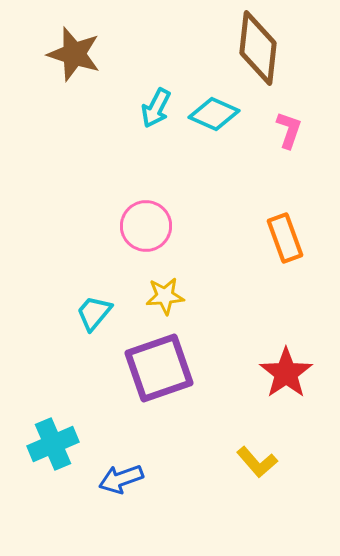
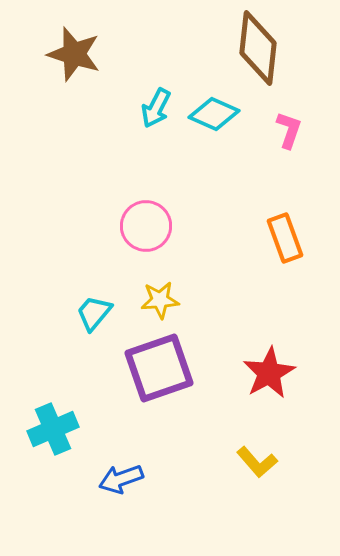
yellow star: moved 5 px left, 4 px down
red star: moved 17 px left; rotated 6 degrees clockwise
cyan cross: moved 15 px up
